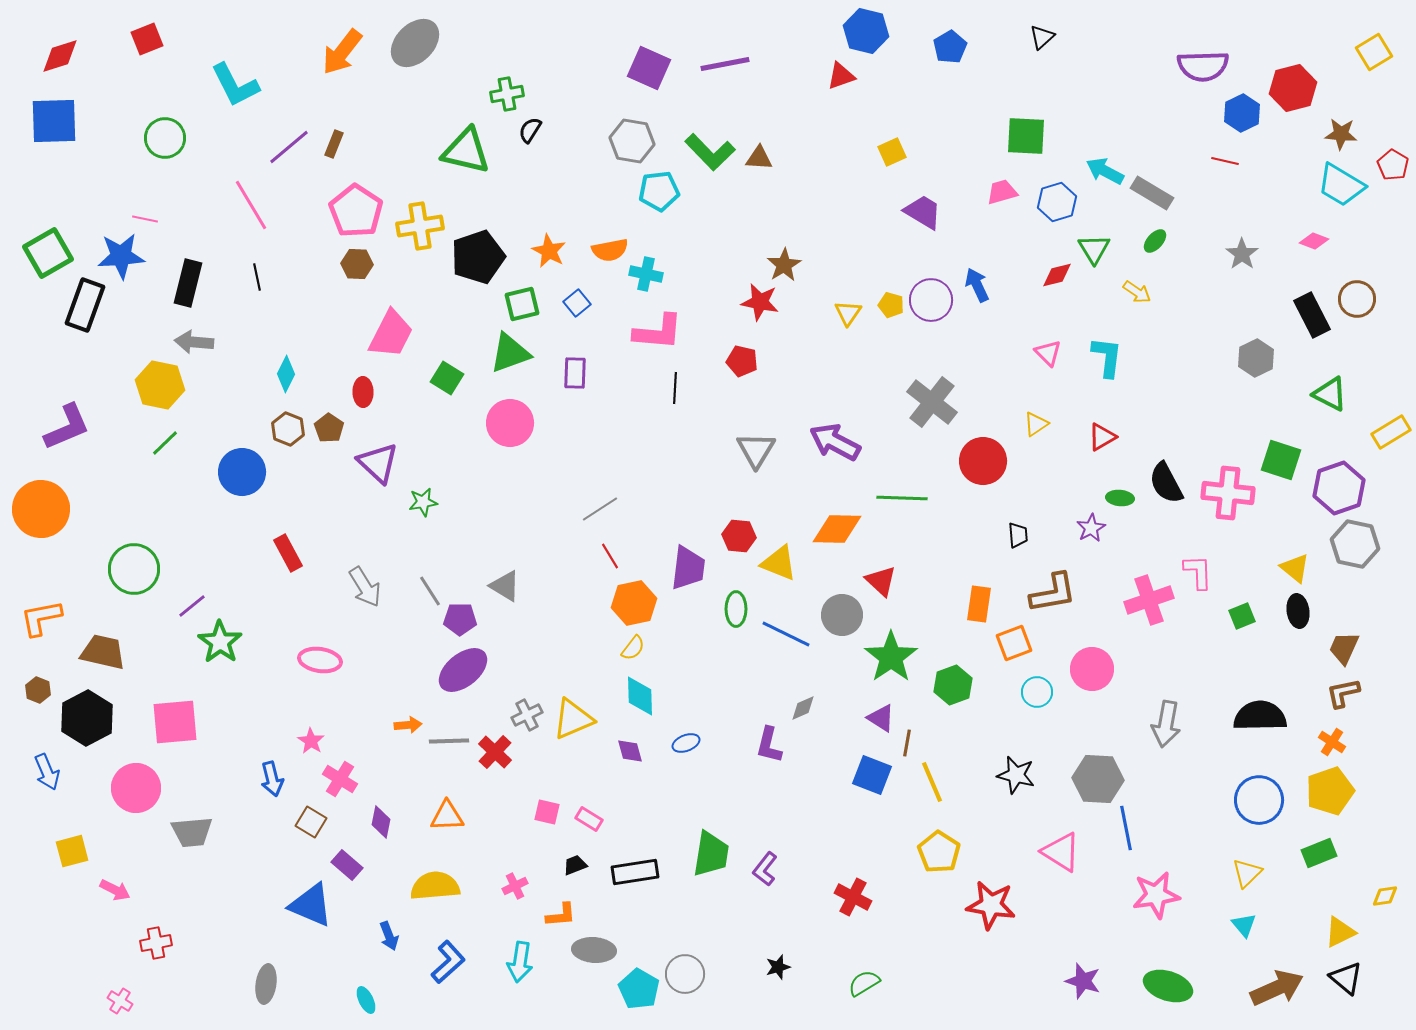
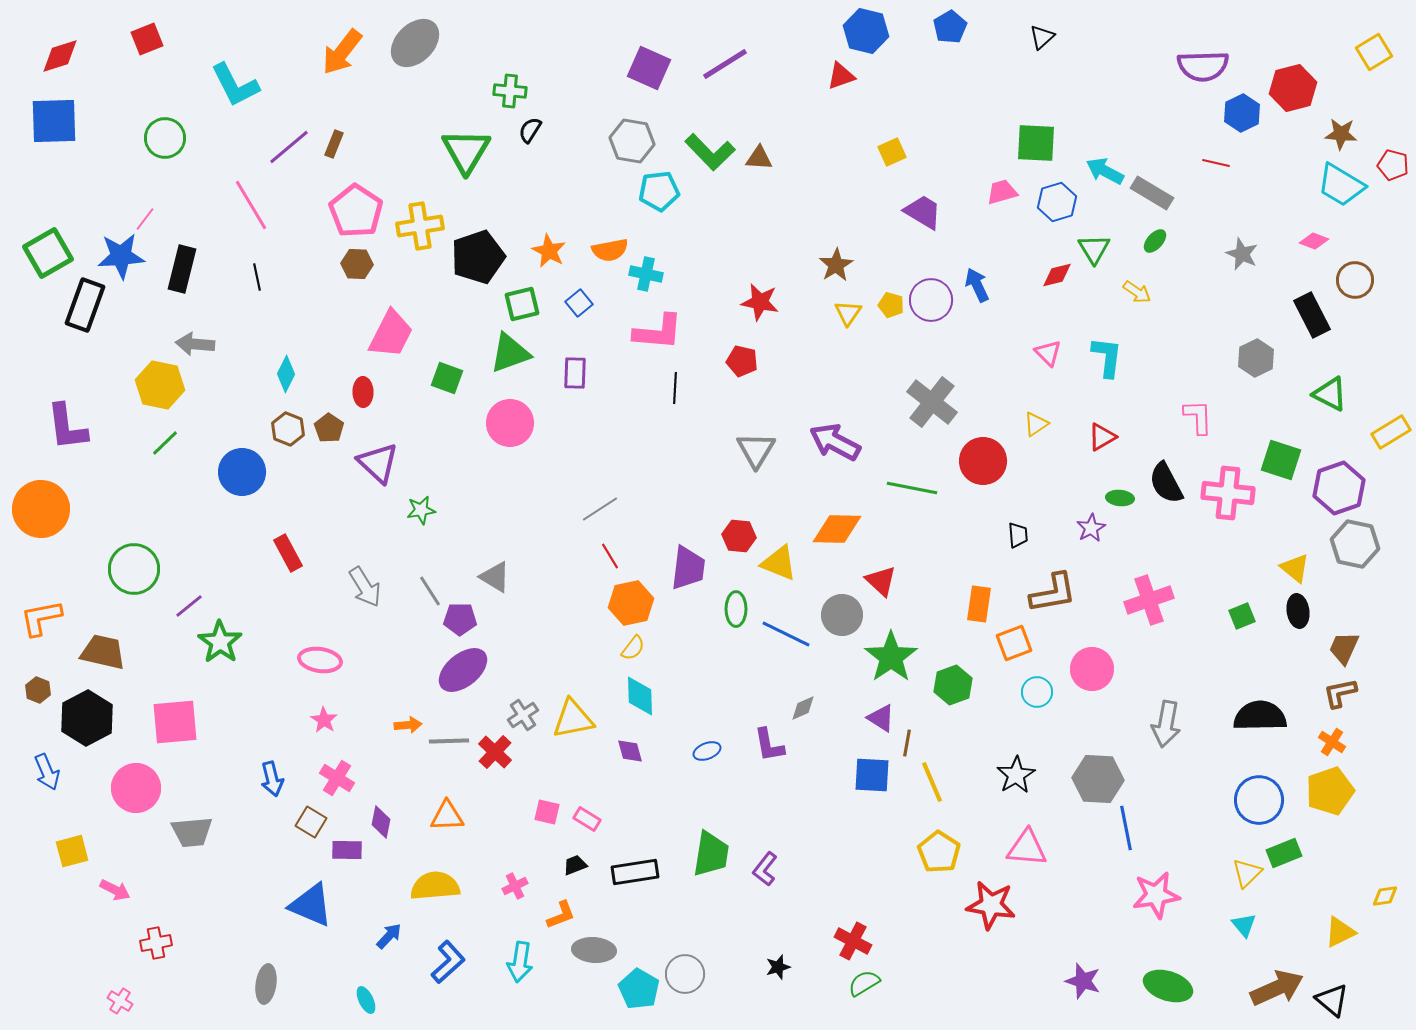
blue pentagon at (950, 47): moved 20 px up
purple line at (725, 64): rotated 21 degrees counterclockwise
green cross at (507, 94): moved 3 px right, 3 px up; rotated 16 degrees clockwise
green square at (1026, 136): moved 10 px right, 7 px down
green triangle at (466, 151): rotated 48 degrees clockwise
red line at (1225, 161): moved 9 px left, 2 px down
red pentagon at (1393, 165): rotated 16 degrees counterclockwise
pink line at (145, 219): rotated 65 degrees counterclockwise
gray star at (1242, 254): rotated 12 degrees counterclockwise
brown star at (784, 265): moved 52 px right
black rectangle at (188, 283): moved 6 px left, 14 px up
brown circle at (1357, 299): moved 2 px left, 19 px up
blue square at (577, 303): moved 2 px right
gray arrow at (194, 342): moved 1 px right, 2 px down
green square at (447, 378): rotated 12 degrees counterclockwise
purple L-shape at (67, 427): rotated 106 degrees clockwise
green line at (902, 498): moved 10 px right, 10 px up; rotated 9 degrees clockwise
green star at (423, 502): moved 2 px left, 8 px down
pink L-shape at (1198, 572): moved 155 px up
gray triangle at (505, 586): moved 10 px left, 9 px up
orange hexagon at (634, 603): moved 3 px left
purple line at (192, 606): moved 3 px left
brown L-shape at (1343, 693): moved 3 px left
gray cross at (527, 715): moved 4 px left; rotated 8 degrees counterclockwise
yellow triangle at (573, 719): rotated 12 degrees clockwise
pink star at (311, 741): moved 13 px right, 21 px up
blue ellipse at (686, 743): moved 21 px right, 8 px down
purple L-shape at (769, 745): rotated 24 degrees counterclockwise
blue square at (872, 775): rotated 18 degrees counterclockwise
black star at (1016, 775): rotated 27 degrees clockwise
pink cross at (340, 779): moved 3 px left, 1 px up
pink rectangle at (589, 819): moved 2 px left
pink triangle at (1061, 852): moved 34 px left, 4 px up; rotated 27 degrees counterclockwise
green rectangle at (1319, 853): moved 35 px left
purple rectangle at (347, 865): moved 15 px up; rotated 40 degrees counterclockwise
red cross at (853, 897): moved 44 px down
orange L-shape at (561, 915): rotated 16 degrees counterclockwise
blue arrow at (389, 936): rotated 116 degrees counterclockwise
black triangle at (1346, 978): moved 14 px left, 22 px down
